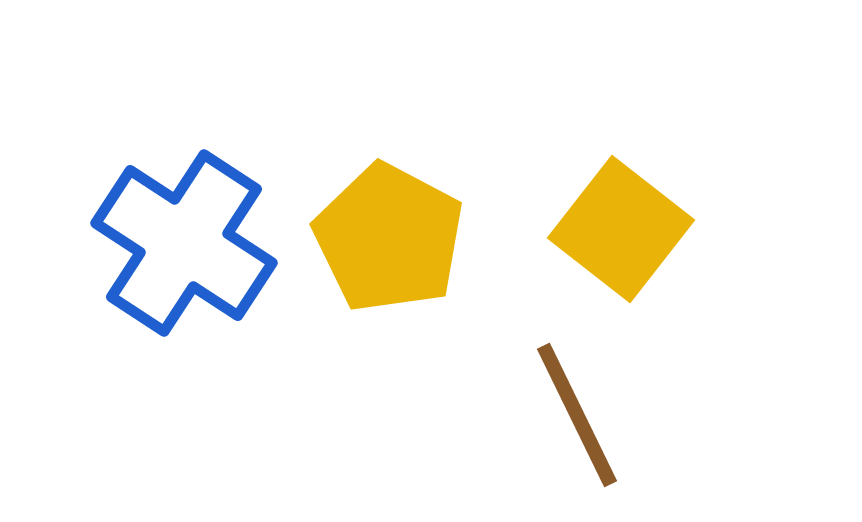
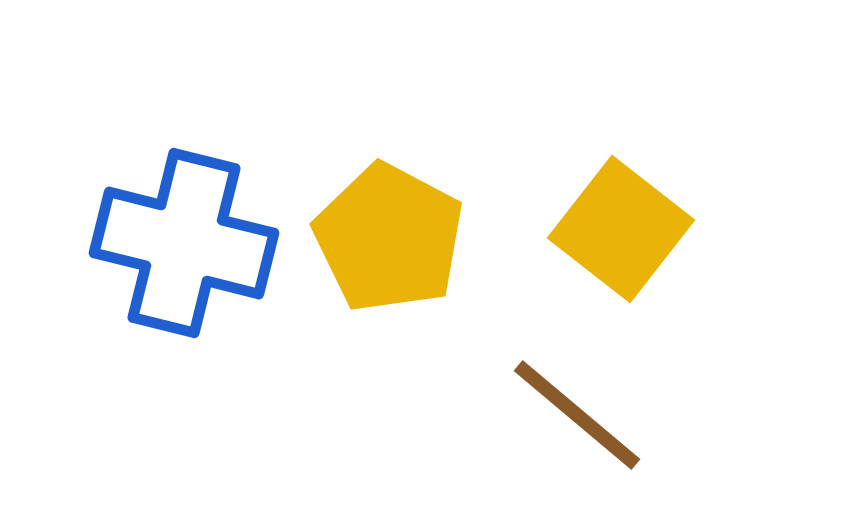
blue cross: rotated 19 degrees counterclockwise
brown line: rotated 24 degrees counterclockwise
